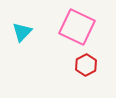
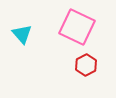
cyan triangle: moved 2 px down; rotated 25 degrees counterclockwise
